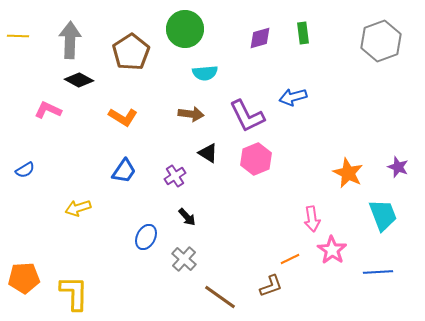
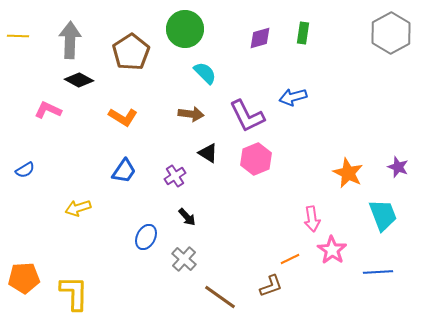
green rectangle: rotated 15 degrees clockwise
gray hexagon: moved 10 px right, 8 px up; rotated 9 degrees counterclockwise
cyan semicircle: rotated 130 degrees counterclockwise
